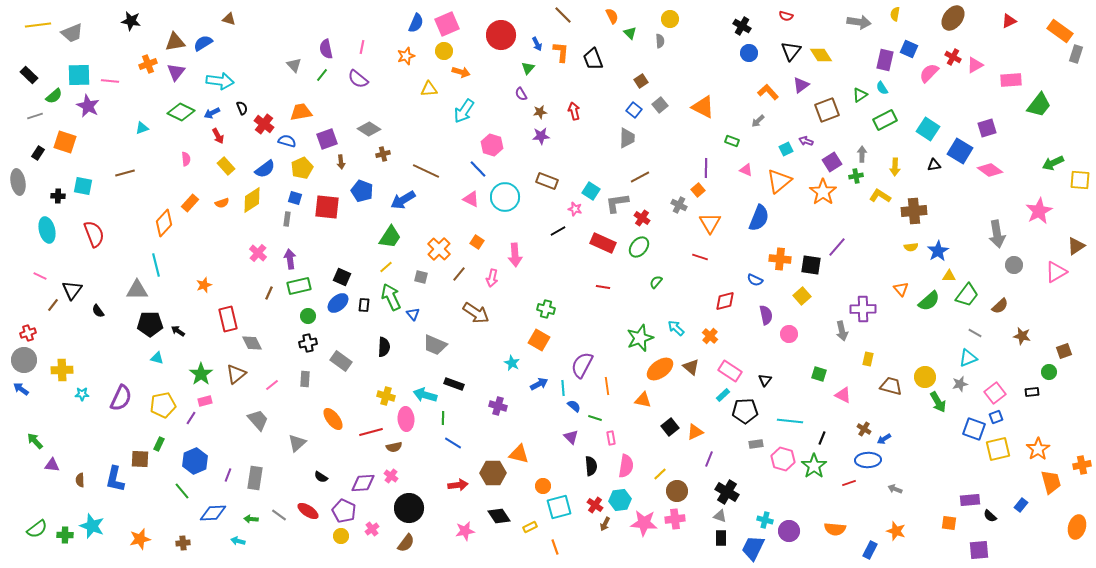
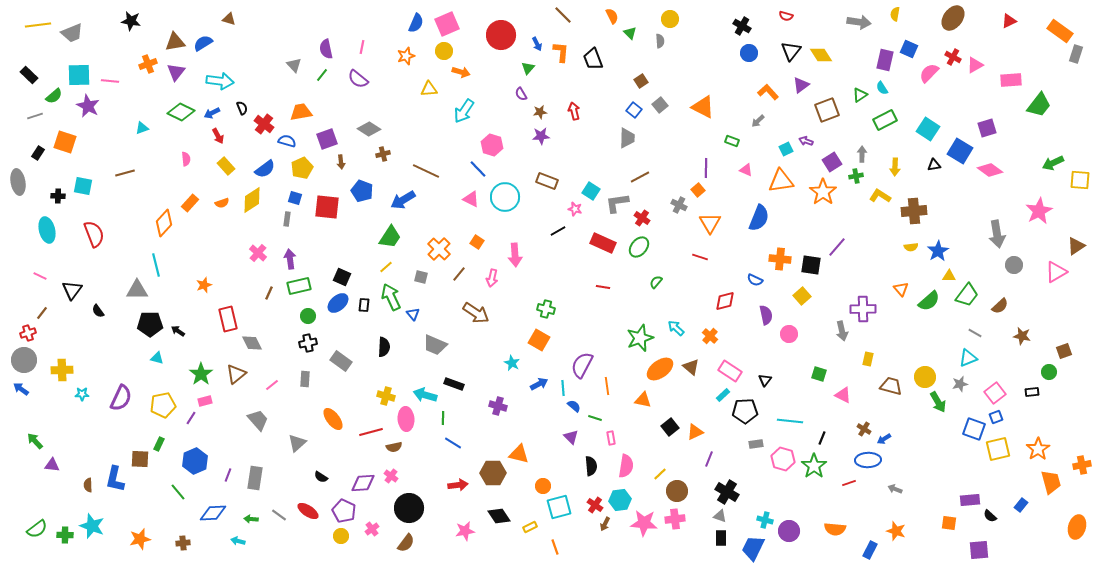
orange triangle at (779, 181): moved 2 px right; rotated 32 degrees clockwise
brown line at (53, 305): moved 11 px left, 8 px down
brown semicircle at (80, 480): moved 8 px right, 5 px down
green line at (182, 491): moved 4 px left, 1 px down
